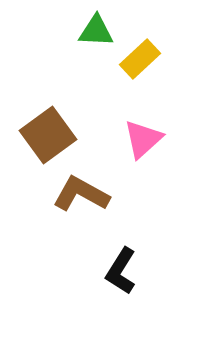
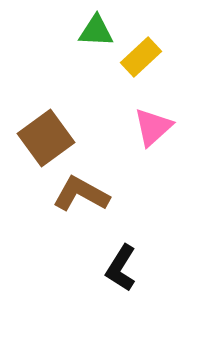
yellow rectangle: moved 1 px right, 2 px up
brown square: moved 2 px left, 3 px down
pink triangle: moved 10 px right, 12 px up
black L-shape: moved 3 px up
